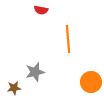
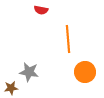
gray star: moved 6 px left; rotated 24 degrees clockwise
orange circle: moved 6 px left, 10 px up
brown star: moved 3 px left
